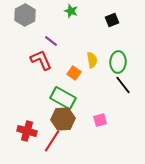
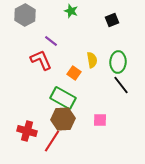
black line: moved 2 px left
pink square: rotated 16 degrees clockwise
